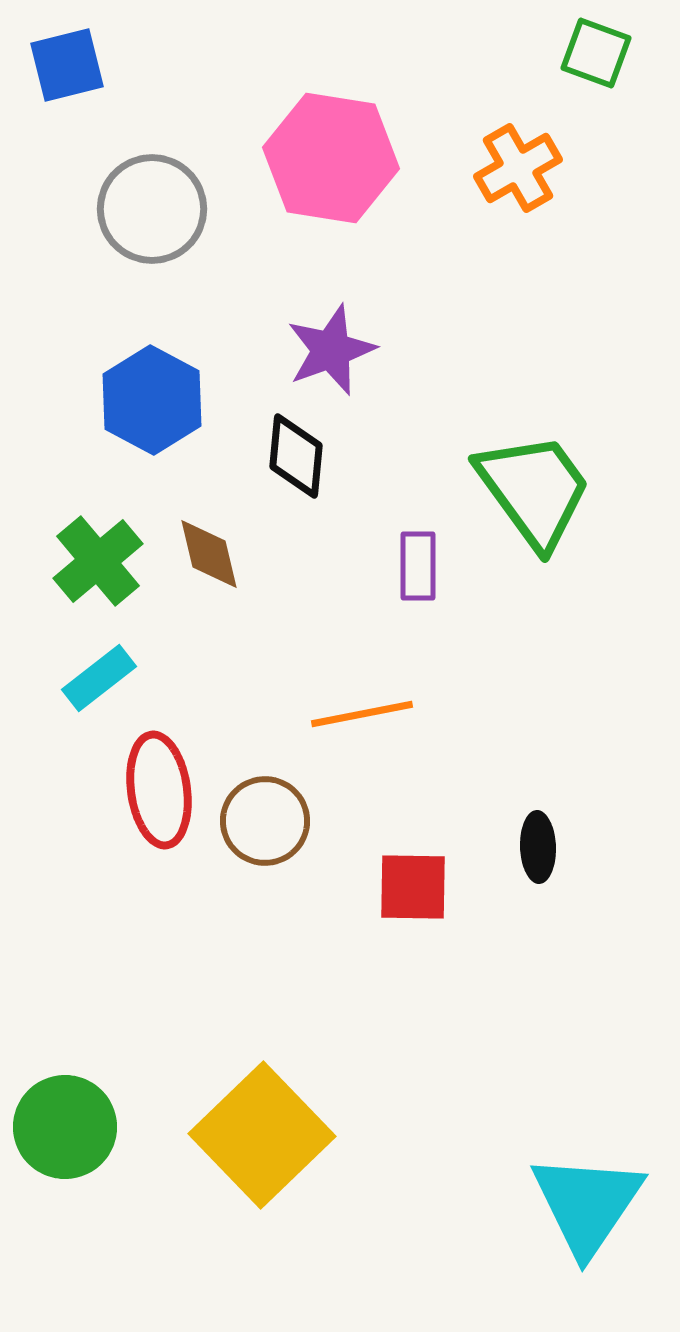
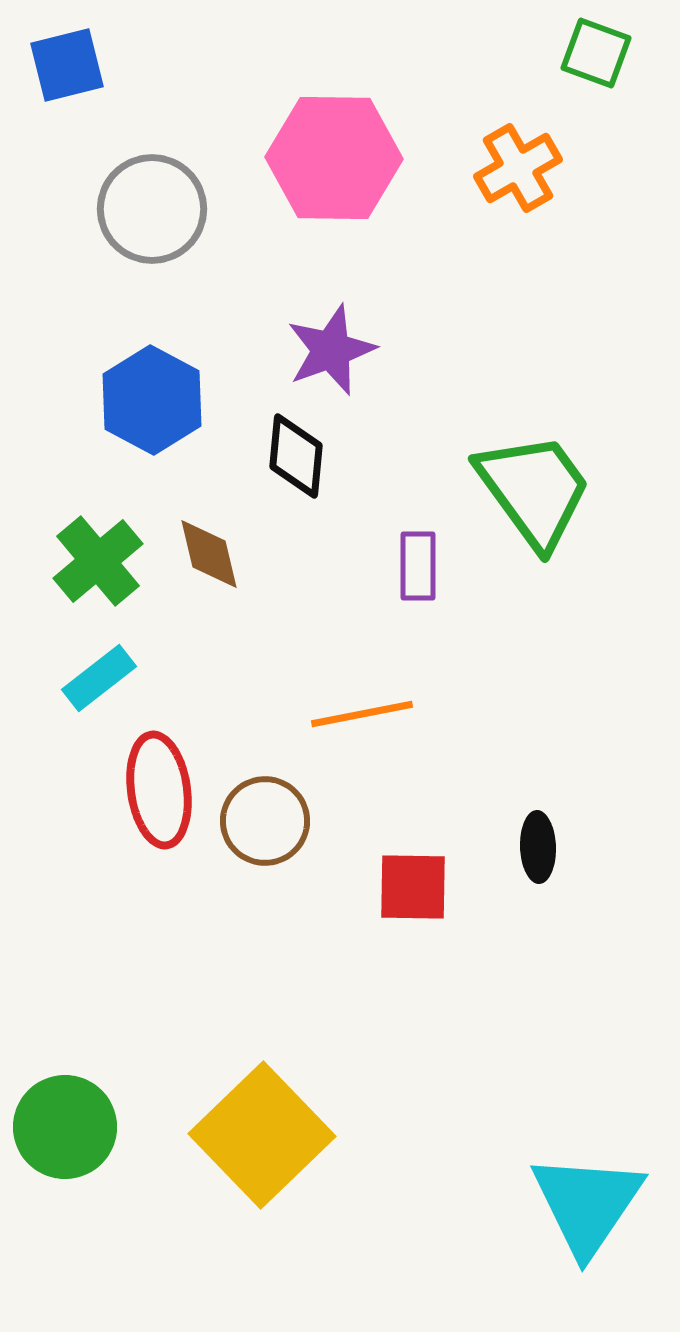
pink hexagon: moved 3 px right; rotated 8 degrees counterclockwise
